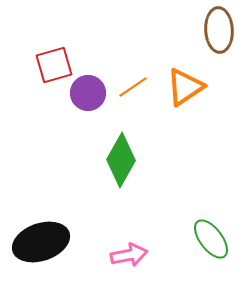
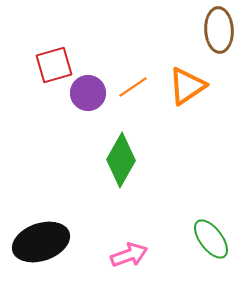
orange triangle: moved 2 px right, 1 px up
pink arrow: rotated 9 degrees counterclockwise
